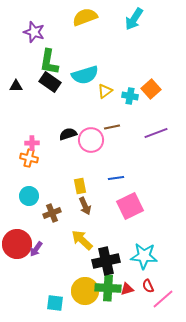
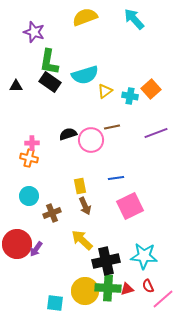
cyan arrow: rotated 105 degrees clockwise
